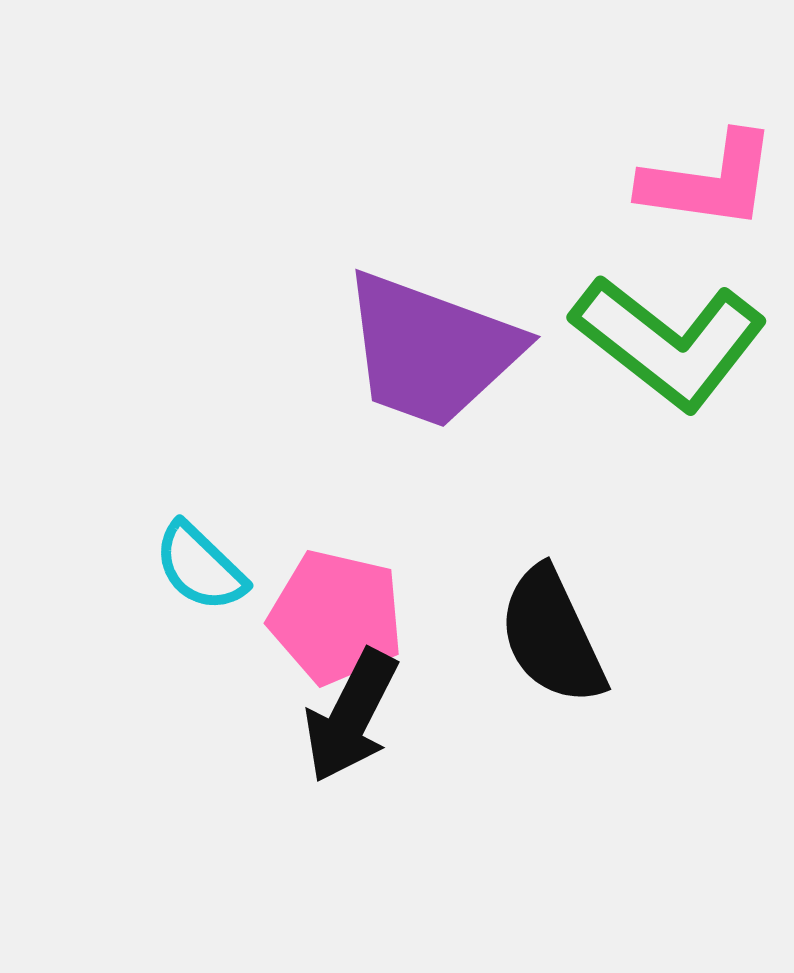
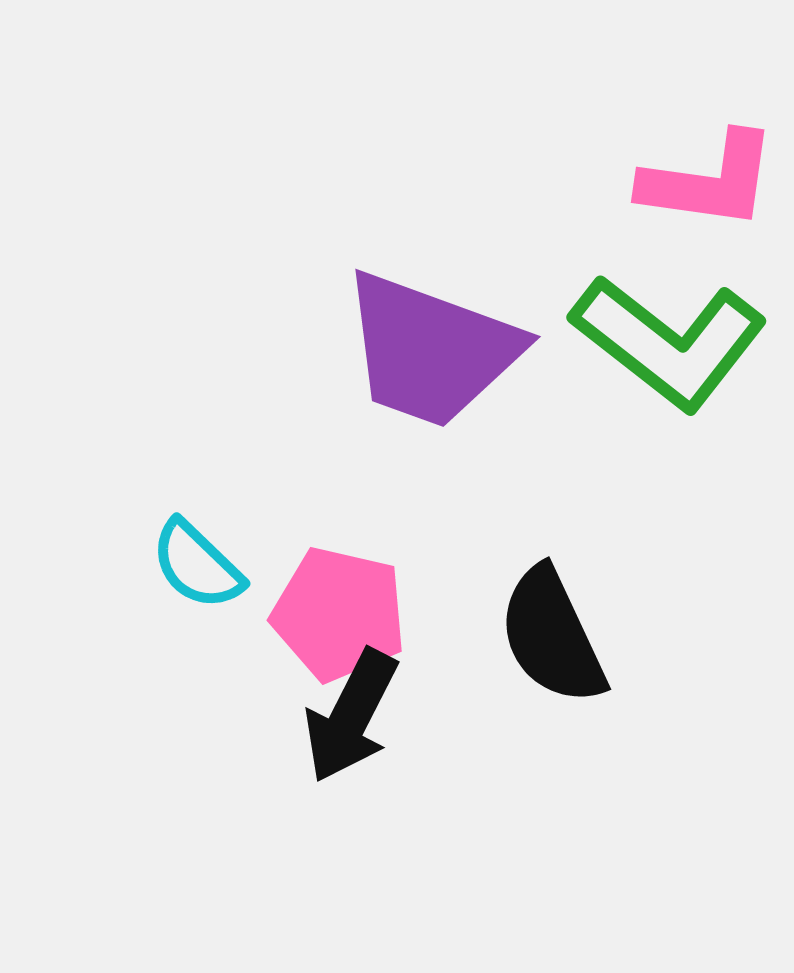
cyan semicircle: moved 3 px left, 2 px up
pink pentagon: moved 3 px right, 3 px up
